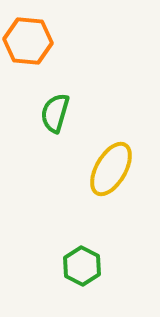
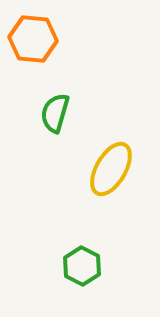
orange hexagon: moved 5 px right, 2 px up
